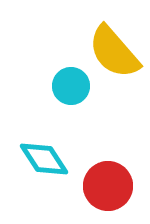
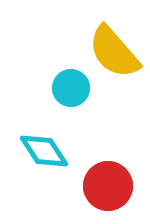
cyan circle: moved 2 px down
cyan diamond: moved 8 px up
